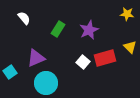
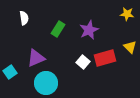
white semicircle: rotated 32 degrees clockwise
